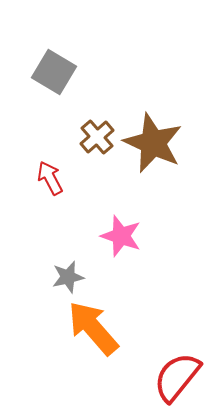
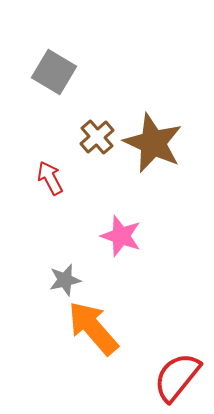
gray star: moved 3 px left, 3 px down
